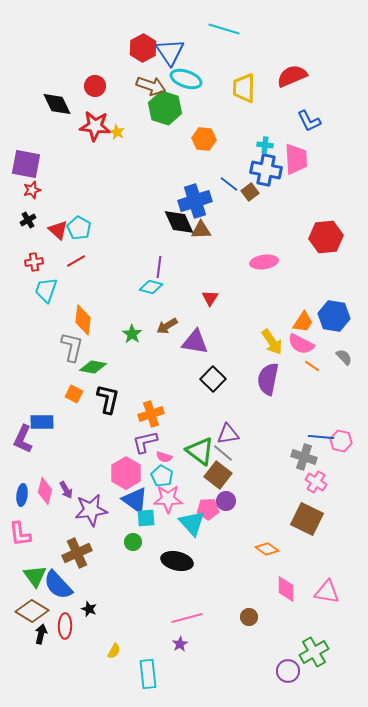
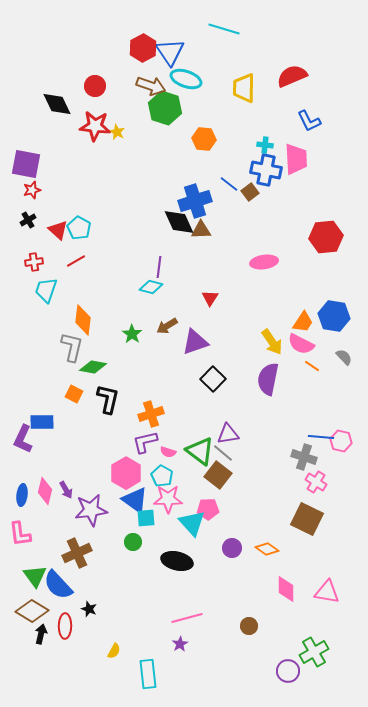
purple triangle at (195, 342): rotated 28 degrees counterclockwise
pink semicircle at (164, 457): moved 4 px right, 5 px up
purple circle at (226, 501): moved 6 px right, 47 px down
brown circle at (249, 617): moved 9 px down
